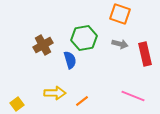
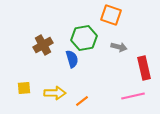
orange square: moved 9 px left, 1 px down
gray arrow: moved 1 px left, 3 px down
red rectangle: moved 1 px left, 14 px down
blue semicircle: moved 2 px right, 1 px up
pink line: rotated 35 degrees counterclockwise
yellow square: moved 7 px right, 16 px up; rotated 32 degrees clockwise
